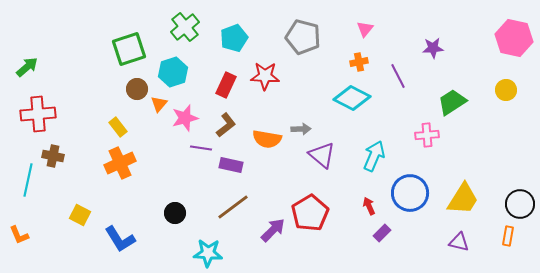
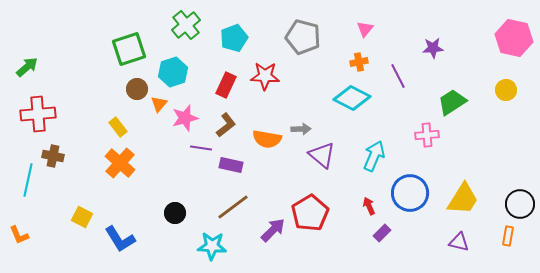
green cross at (185, 27): moved 1 px right, 2 px up
orange cross at (120, 163): rotated 24 degrees counterclockwise
yellow square at (80, 215): moved 2 px right, 2 px down
cyan star at (208, 253): moved 4 px right, 7 px up
